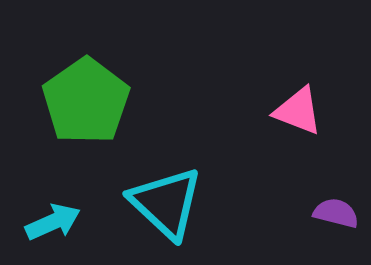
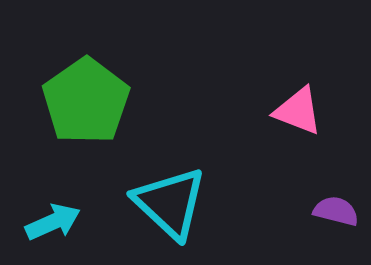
cyan triangle: moved 4 px right
purple semicircle: moved 2 px up
